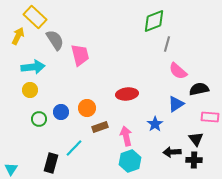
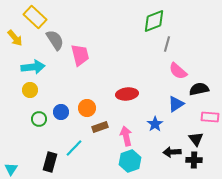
yellow arrow: moved 3 px left, 2 px down; rotated 114 degrees clockwise
black rectangle: moved 1 px left, 1 px up
